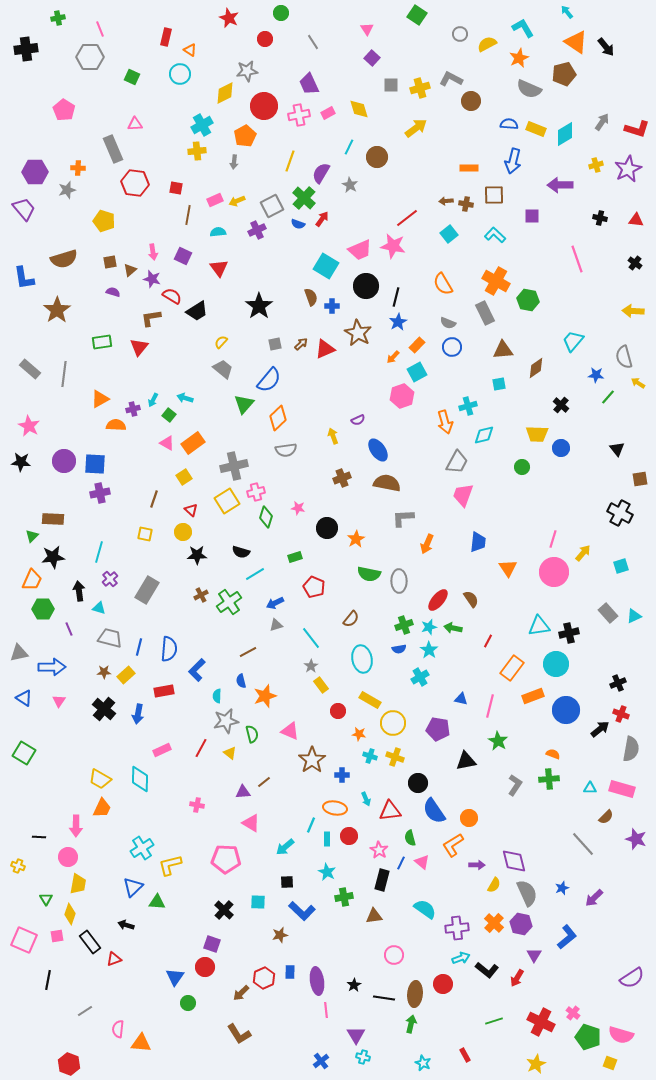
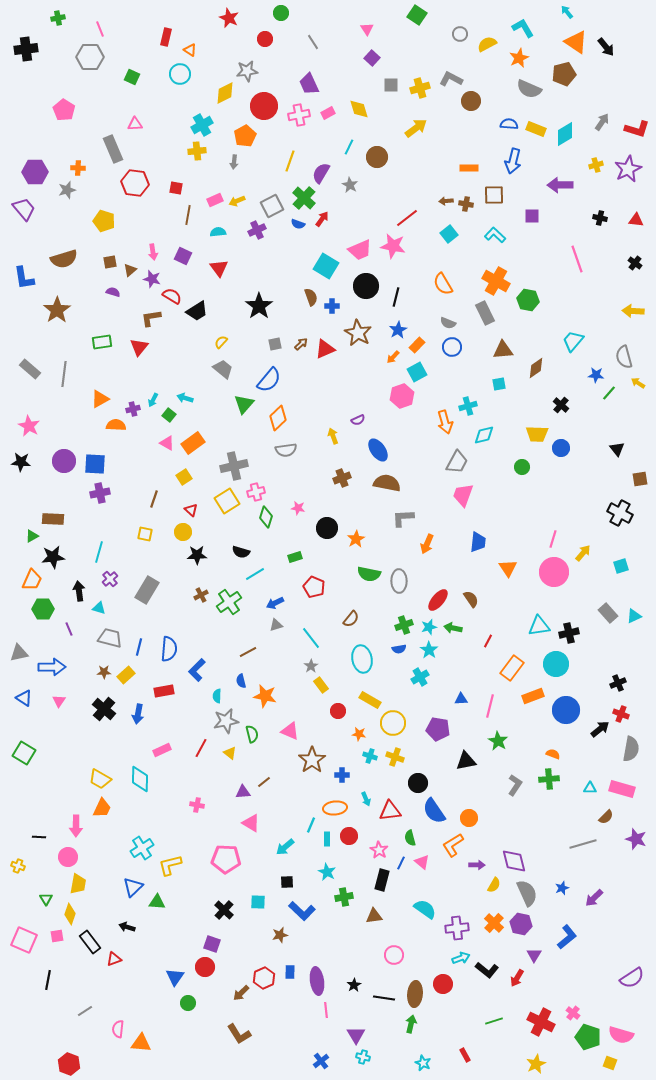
blue star at (398, 322): moved 8 px down
green line at (608, 397): moved 1 px right, 4 px up
green triangle at (32, 536): rotated 16 degrees clockwise
orange star at (265, 696): rotated 30 degrees clockwise
blue triangle at (461, 699): rotated 16 degrees counterclockwise
orange ellipse at (335, 808): rotated 15 degrees counterclockwise
gray line at (583, 844): rotated 64 degrees counterclockwise
black arrow at (126, 925): moved 1 px right, 2 px down
